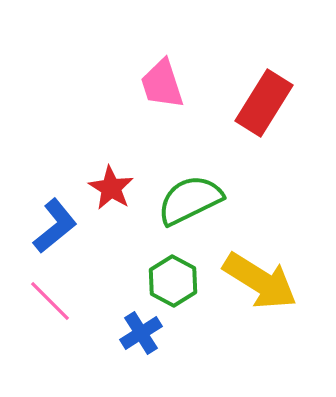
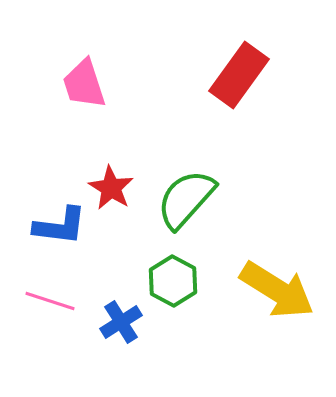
pink trapezoid: moved 78 px left
red rectangle: moved 25 px left, 28 px up; rotated 4 degrees clockwise
green semicircle: moved 4 px left, 1 px up; rotated 22 degrees counterclockwise
blue L-shape: moved 5 px right; rotated 46 degrees clockwise
yellow arrow: moved 17 px right, 9 px down
pink line: rotated 27 degrees counterclockwise
blue cross: moved 20 px left, 11 px up
